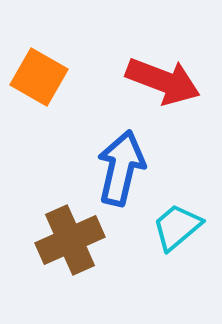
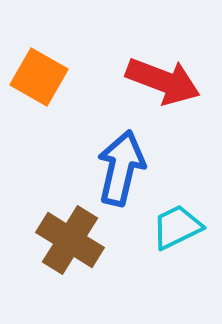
cyan trapezoid: rotated 14 degrees clockwise
brown cross: rotated 34 degrees counterclockwise
